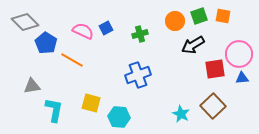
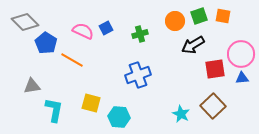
pink circle: moved 2 px right
